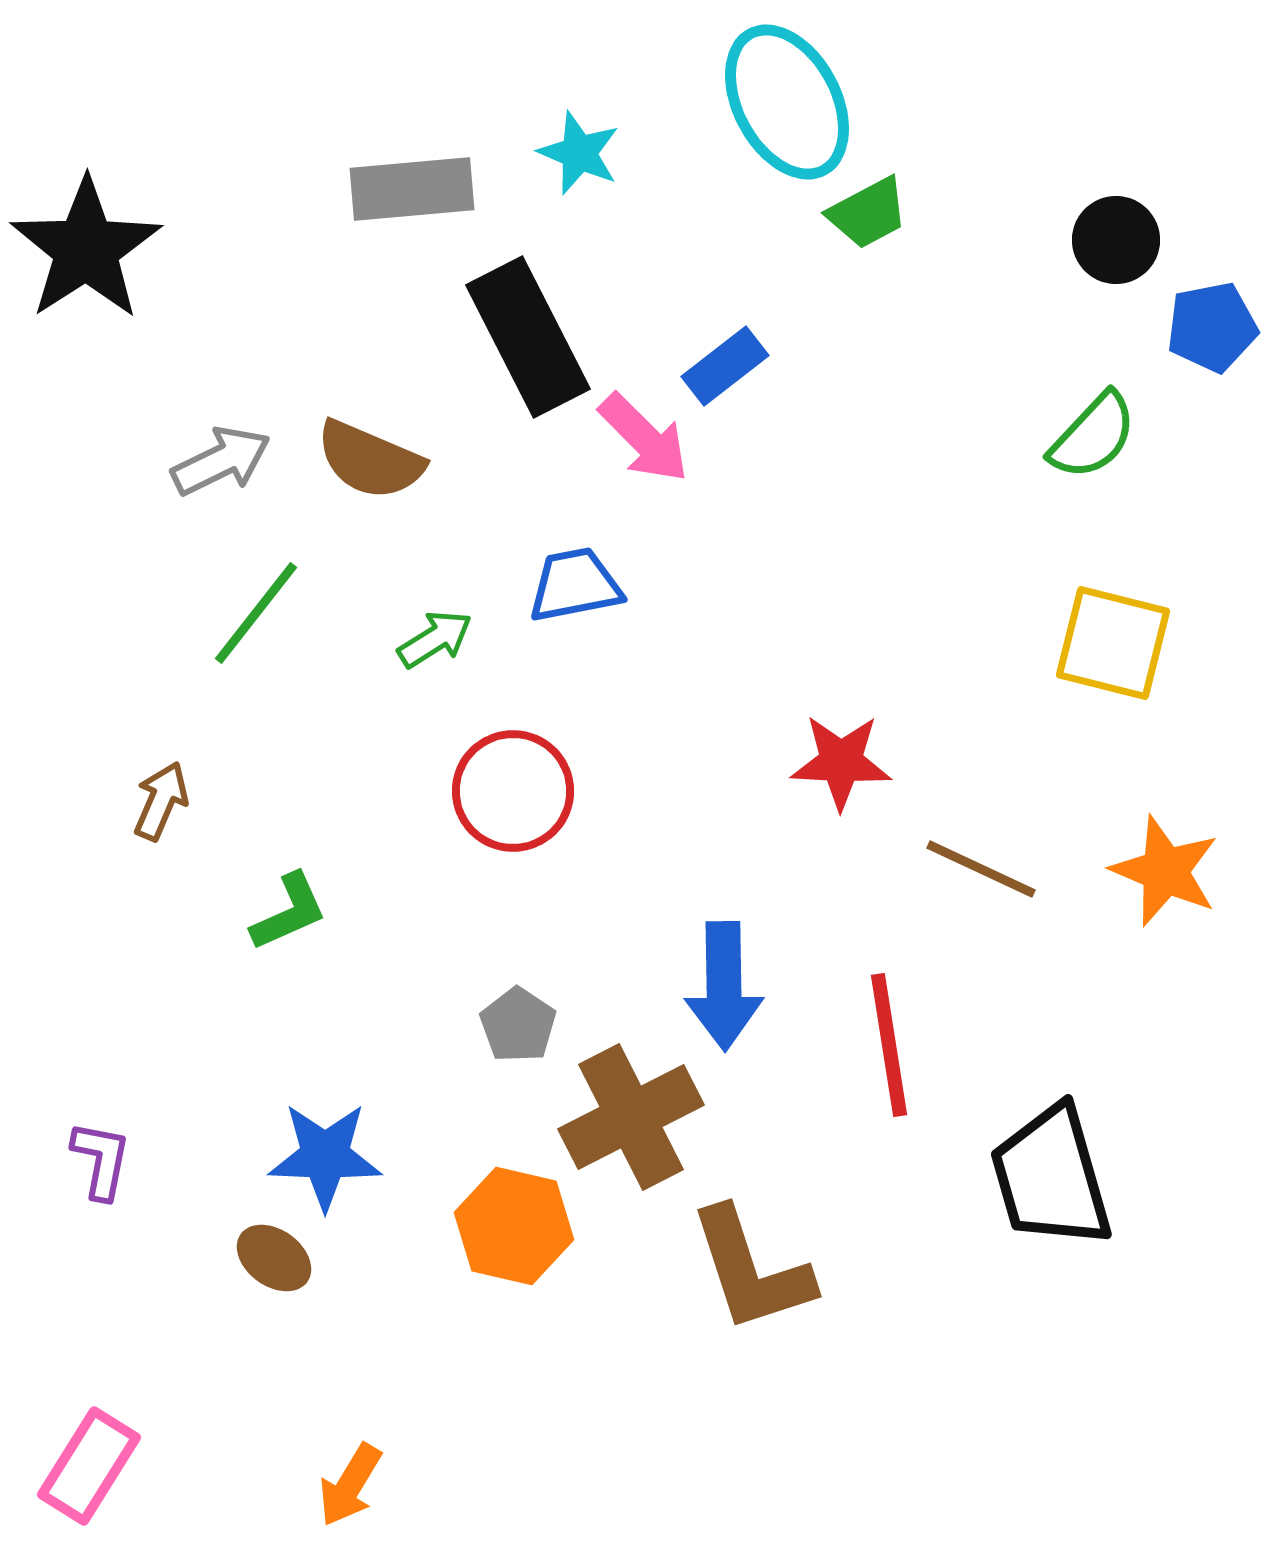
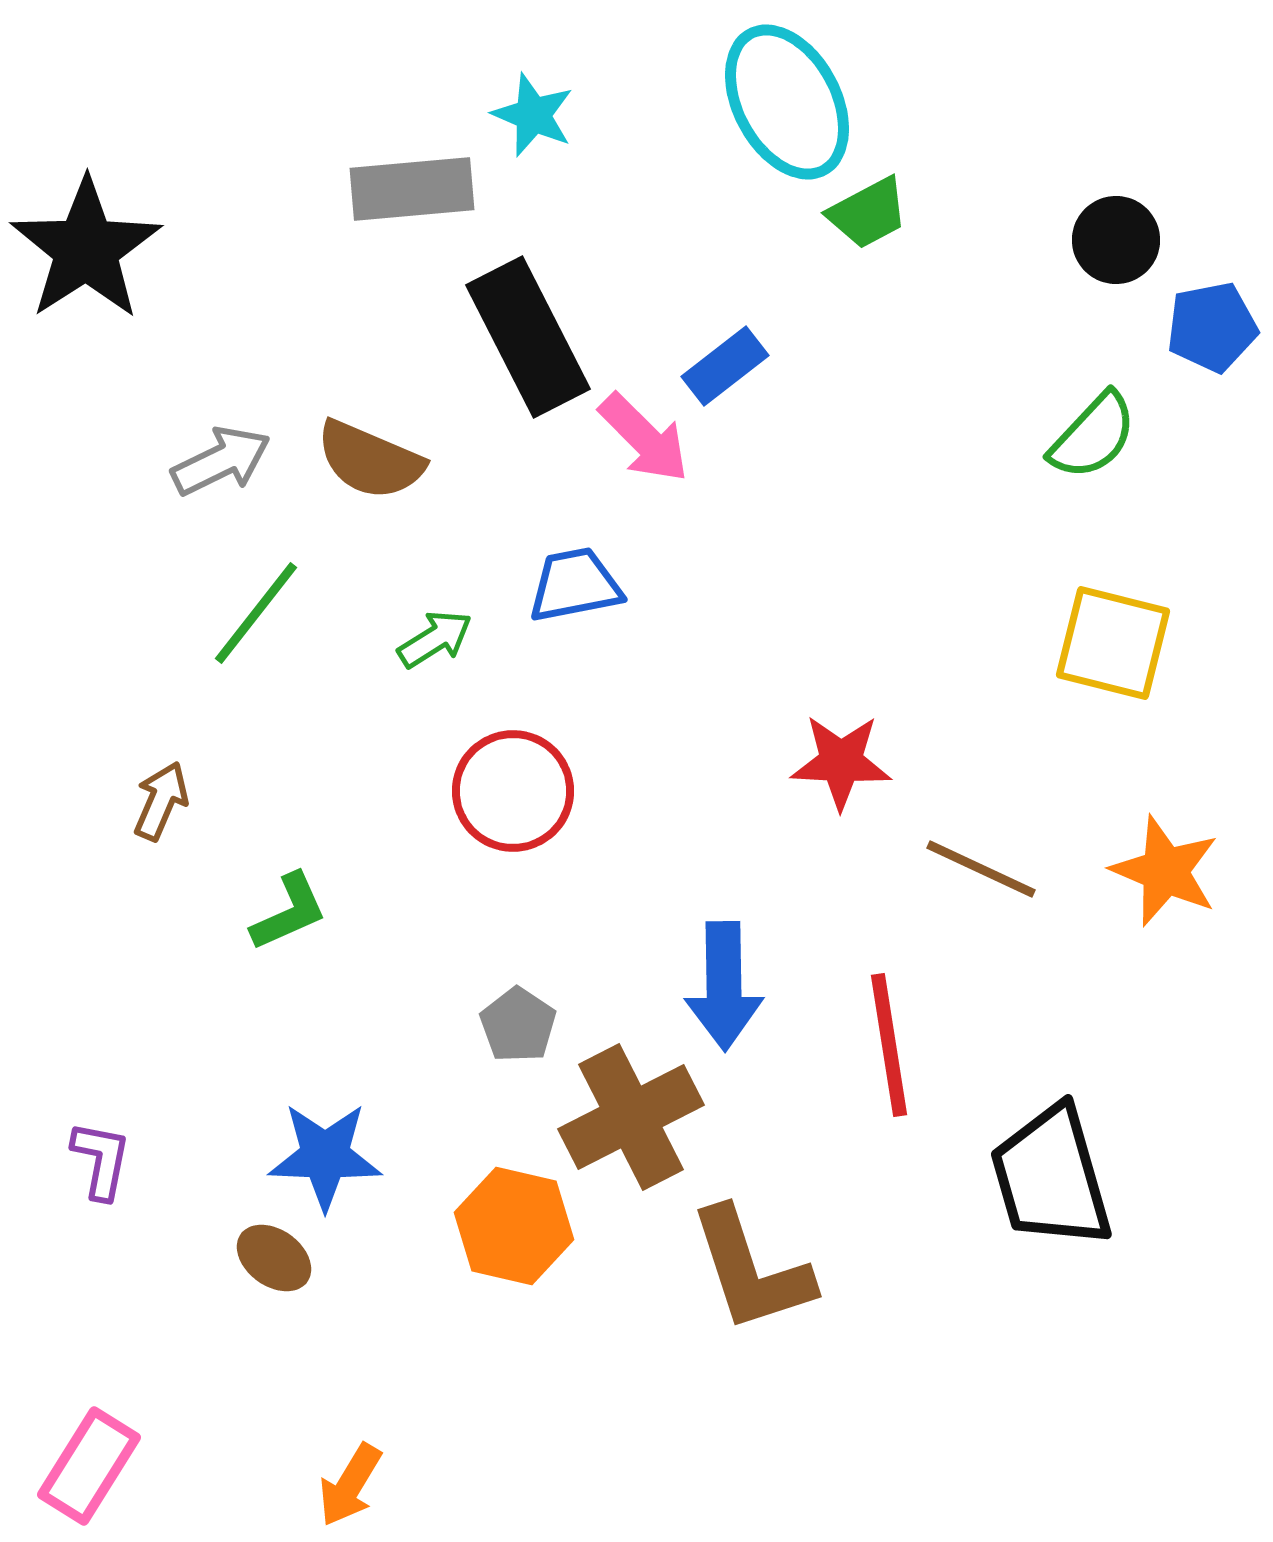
cyan star: moved 46 px left, 38 px up
